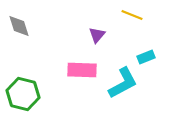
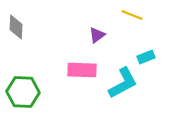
gray diamond: moved 3 px left, 1 px down; rotated 20 degrees clockwise
purple triangle: rotated 12 degrees clockwise
green hexagon: moved 2 px up; rotated 12 degrees counterclockwise
